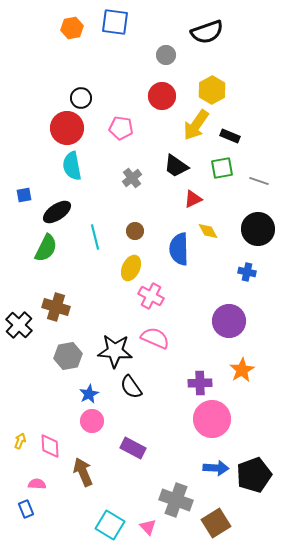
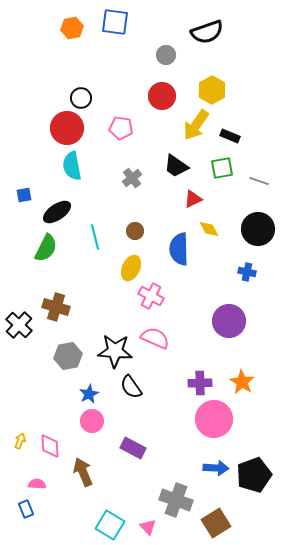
yellow diamond at (208, 231): moved 1 px right, 2 px up
orange star at (242, 370): moved 12 px down; rotated 10 degrees counterclockwise
pink circle at (212, 419): moved 2 px right
